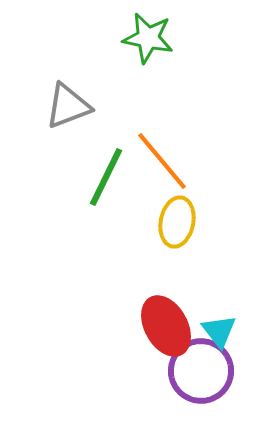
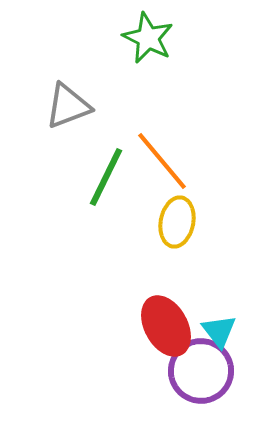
green star: rotated 15 degrees clockwise
